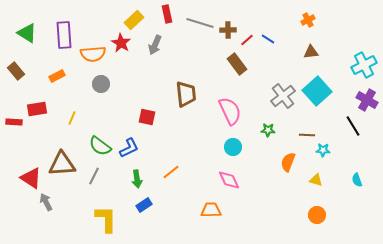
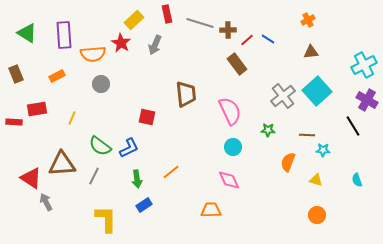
brown rectangle at (16, 71): moved 3 px down; rotated 18 degrees clockwise
